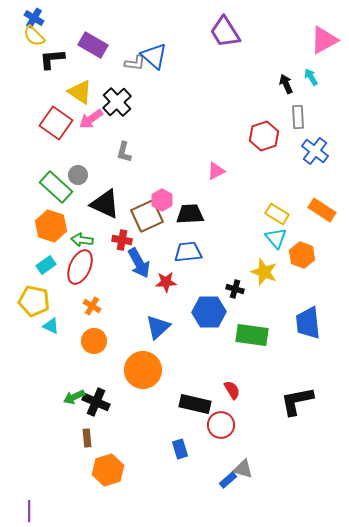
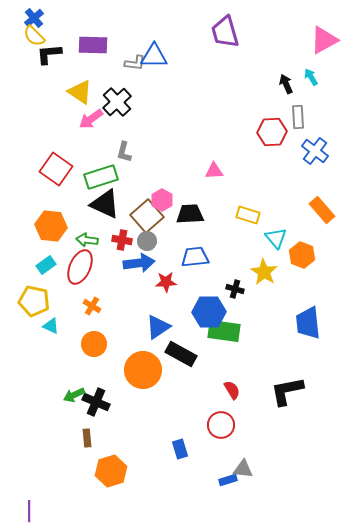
blue cross at (34, 18): rotated 18 degrees clockwise
purple trapezoid at (225, 32): rotated 16 degrees clockwise
purple rectangle at (93, 45): rotated 28 degrees counterclockwise
blue triangle at (154, 56): rotated 40 degrees counterclockwise
black L-shape at (52, 59): moved 3 px left, 5 px up
red square at (56, 123): moved 46 px down
red hexagon at (264, 136): moved 8 px right, 4 px up; rotated 16 degrees clockwise
pink triangle at (216, 171): moved 2 px left; rotated 24 degrees clockwise
gray circle at (78, 175): moved 69 px right, 66 px down
green rectangle at (56, 187): moved 45 px right, 10 px up; rotated 60 degrees counterclockwise
orange rectangle at (322, 210): rotated 16 degrees clockwise
yellow rectangle at (277, 214): moved 29 px left, 1 px down; rotated 15 degrees counterclockwise
brown square at (147, 216): rotated 16 degrees counterclockwise
orange hexagon at (51, 226): rotated 12 degrees counterclockwise
green arrow at (82, 240): moved 5 px right
blue trapezoid at (188, 252): moved 7 px right, 5 px down
blue arrow at (139, 263): rotated 68 degrees counterclockwise
yellow star at (264, 272): rotated 12 degrees clockwise
blue triangle at (158, 327): rotated 8 degrees clockwise
green rectangle at (252, 335): moved 28 px left, 4 px up
orange circle at (94, 341): moved 3 px down
green arrow at (74, 397): moved 2 px up
black L-shape at (297, 401): moved 10 px left, 10 px up
black rectangle at (195, 404): moved 14 px left, 50 px up; rotated 16 degrees clockwise
gray triangle at (243, 469): rotated 10 degrees counterclockwise
orange hexagon at (108, 470): moved 3 px right, 1 px down
blue rectangle at (228, 480): rotated 24 degrees clockwise
